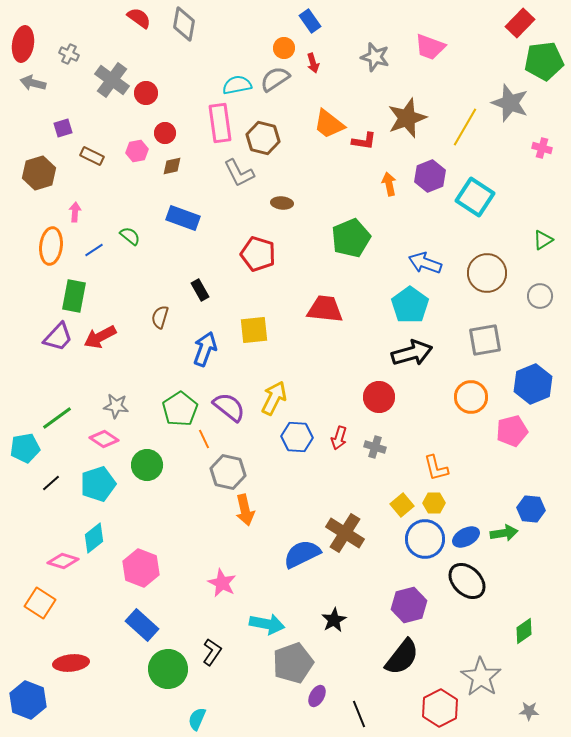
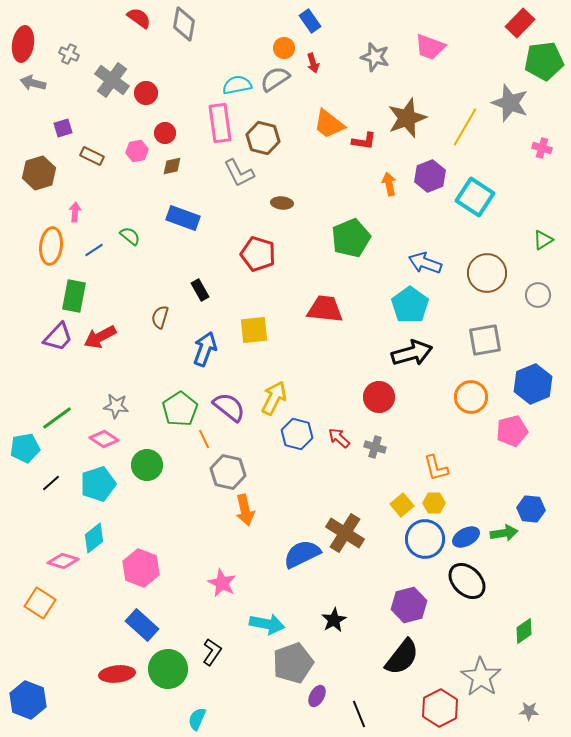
gray circle at (540, 296): moved 2 px left, 1 px up
blue hexagon at (297, 437): moved 3 px up; rotated 12 degrees clockwise
red arrow at (339, 438): rotated 115 degrees clockwise
red ellipse at (71, 663): moved 46 px right, 11 px down
